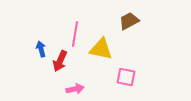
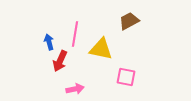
blue arrow: moved 8 px right, 7 px up
